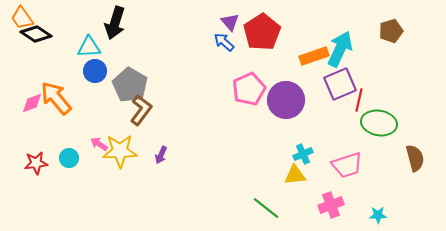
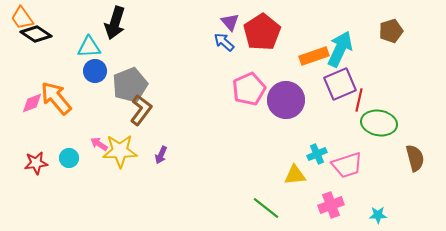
gray pentagon: rotated 20 degrees clockwise
cyan cross: moved 14 px right
